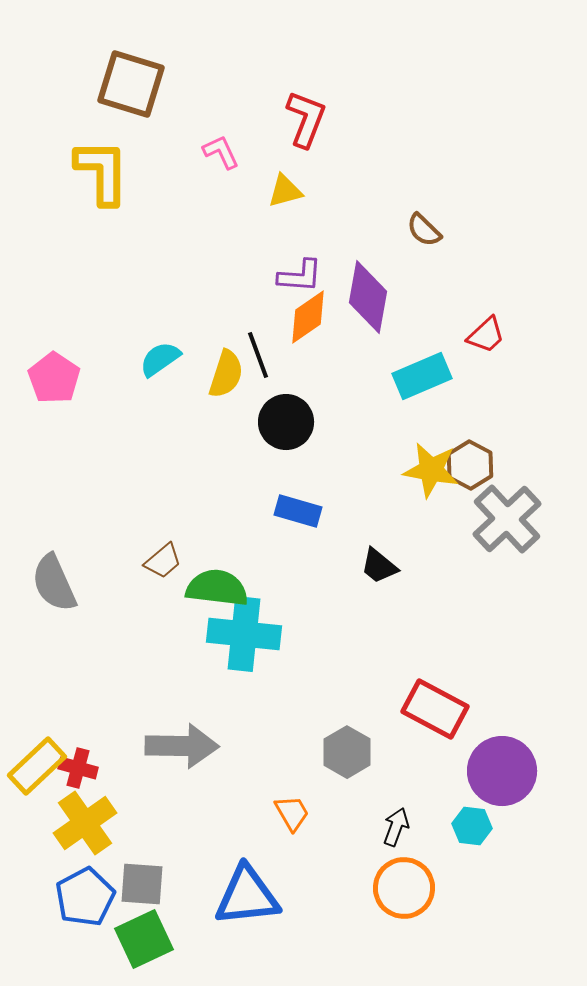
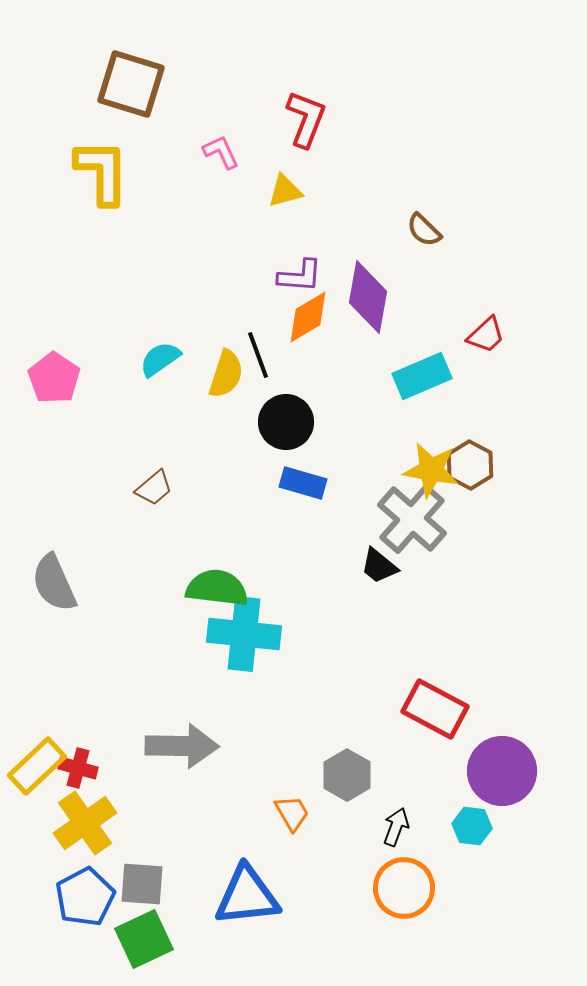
orange diamond: rotated 4 degrees clockwise
blue rectangle: moved 5 px right, 28 px up
gray cross: moved 95 px left; rotated 6 degrees counterclockwise
brown trapezoid: moved 9 px left, 73 px up
gray hexagon: moved 23 px down
